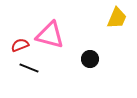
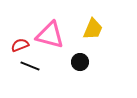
yellow trapezoid: moved 24 px left, 11 px down
black circle: moved 10 px left, 3 px down
black line: moved 1 px right, 2 px up
